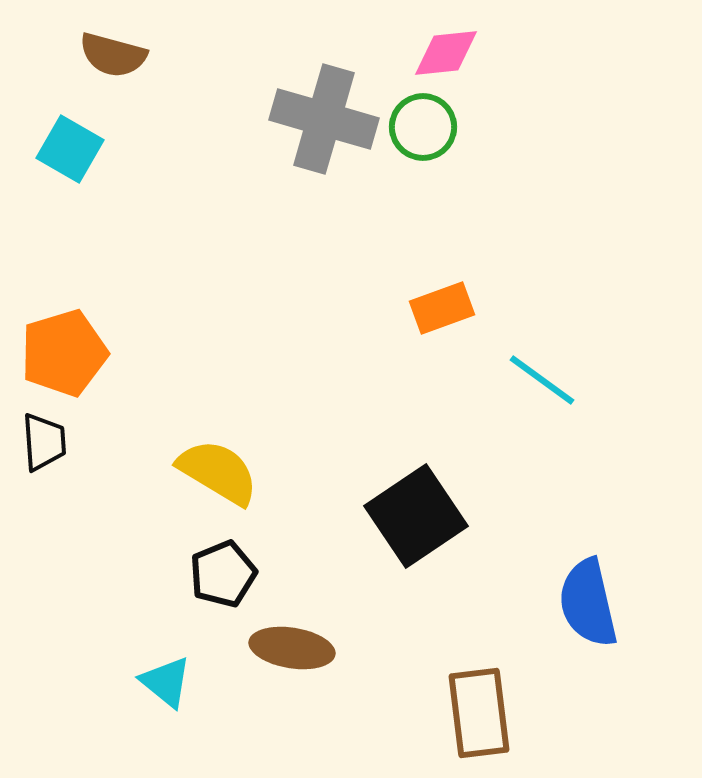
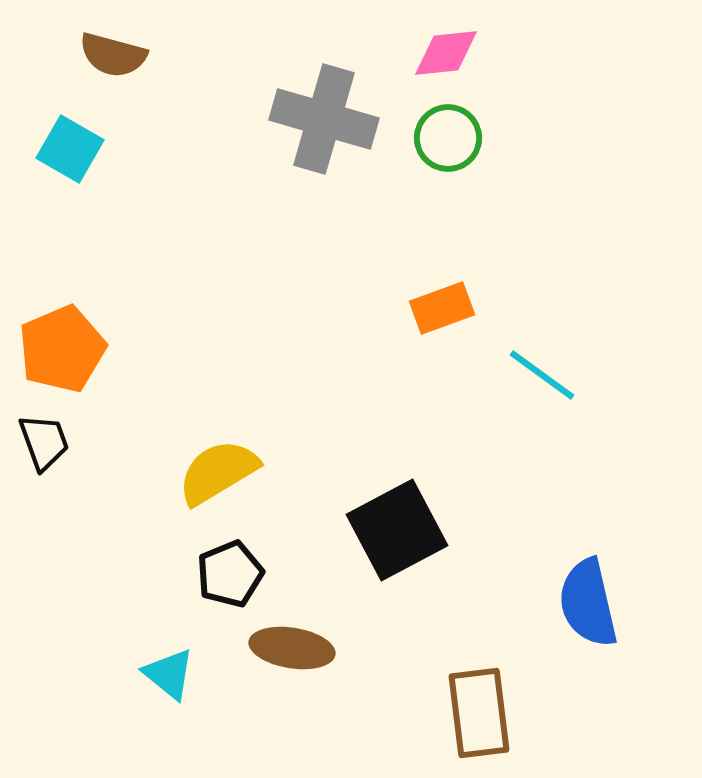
green circle: moved 25 px right, 11 px down
orange pentagon: moved 2 px left, 4 px up; rotated 6 degrees counterclockwise
cyan line: moved 5 px up
black trapezoid: rotated 16 degrees counterclockwise
yellow semicircle: rotated 62 degrees counterclockwise
black square: moved 19 px left, 14 px down; rotated 6 degrees clockwise
black pentagon: moved 7 px right
cyan triangle: moved 3 px right, 8 px up
